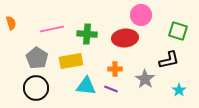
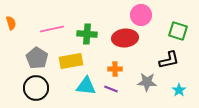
gray star: moved 2 px right, 3 px down; rotated 30 degrees counterclockwise
